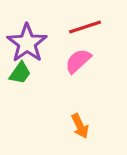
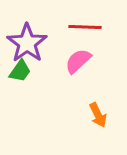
red line: rotated 20 degrees clockwise
green trapezoid: moved 2 px up
orange arrow: moved 18 px right, 11 px up
